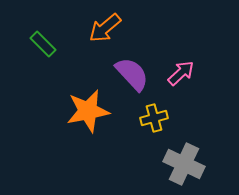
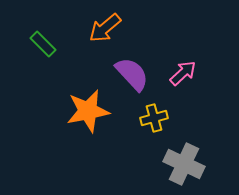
pink arrow: moved 2 px right
